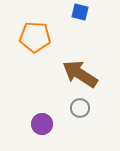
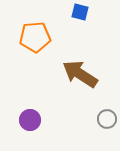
orange pentagon: rotated 8 degrees counterclockwise
gray circle: moved 27 px right, 11 px down
purple circle: moved 12 px left, 4 px up
